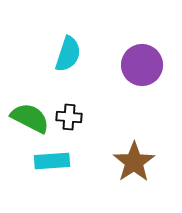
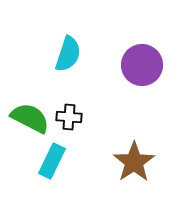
cyan rectangle: rotated 60 degrees counterclockwise
